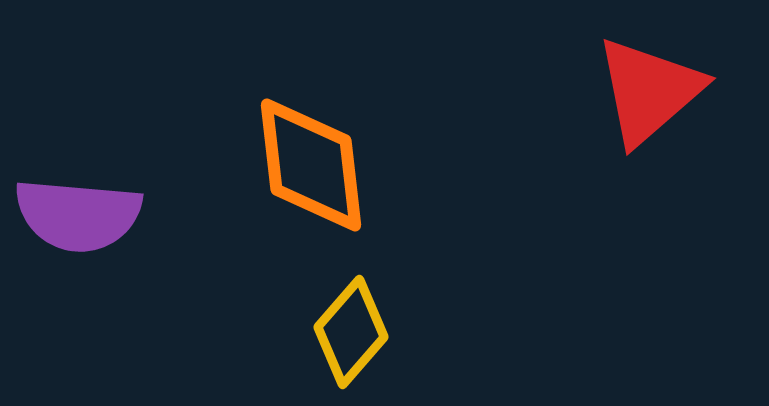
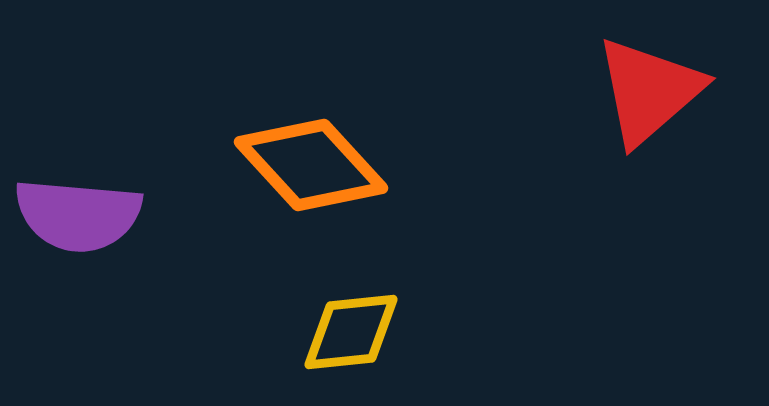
orange diamond: rotated 36 degrees counterclockwise
yellow diamond: rotated 43 degrees clockwise
